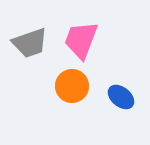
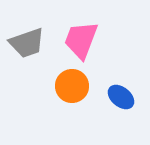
gray trapezoid: moved 3 px left
